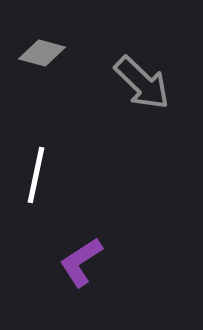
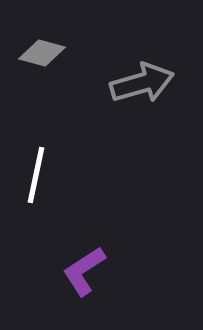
gray arrow: rotated 60 degrees counterclockwise
purple L-shape: moved 3 px right, 9 px down
